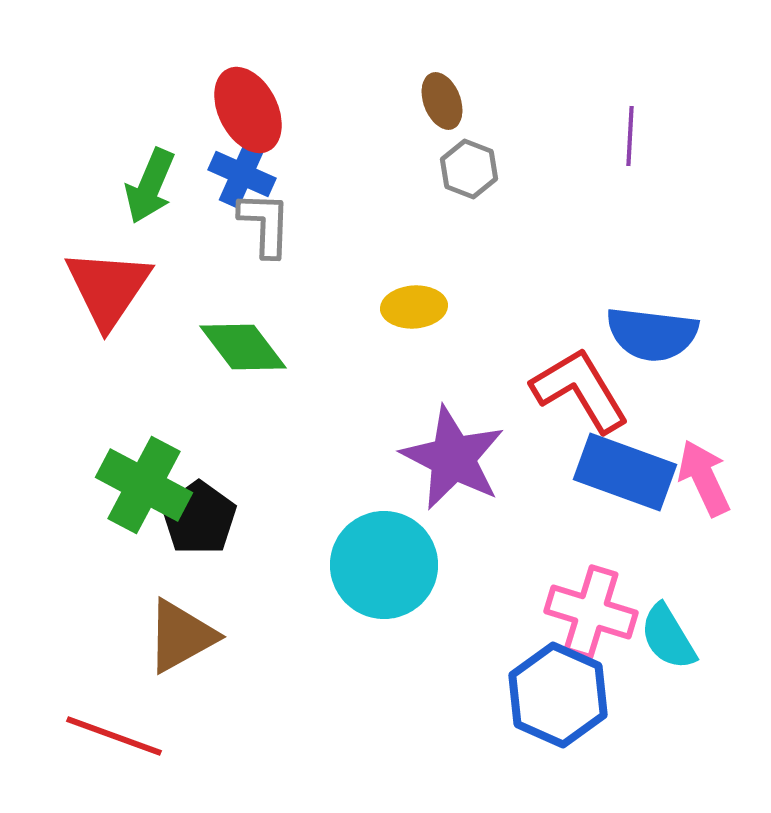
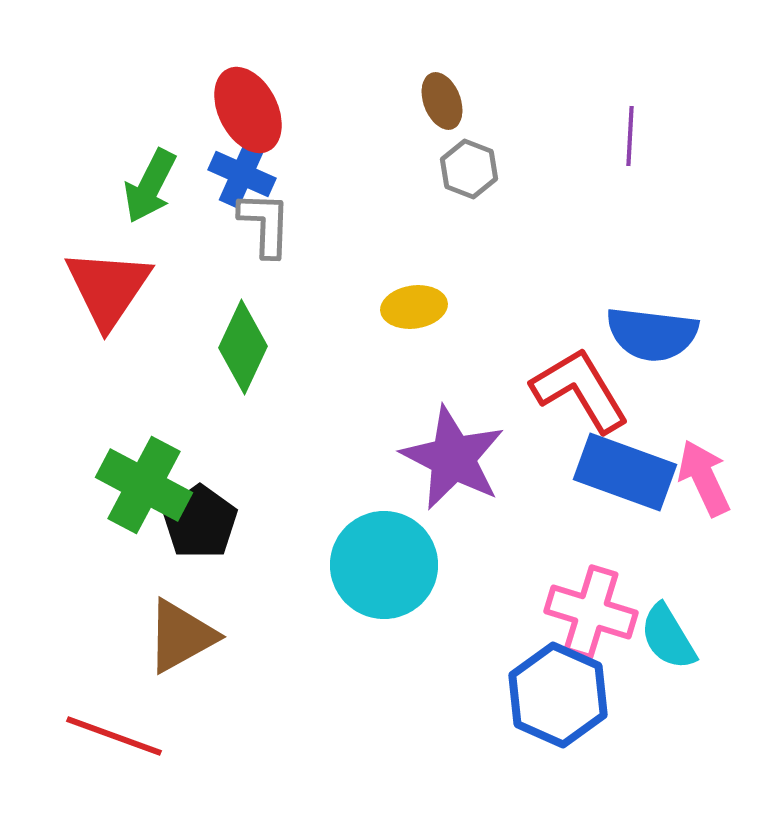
green arrow: rotated 4 degrees clockwise
yellow ellipse: rotated 4 degrees counterclockwise
green diamond: rotated 62 degrees clockwise
black pentagon: moved 1 px right, 4 px down
